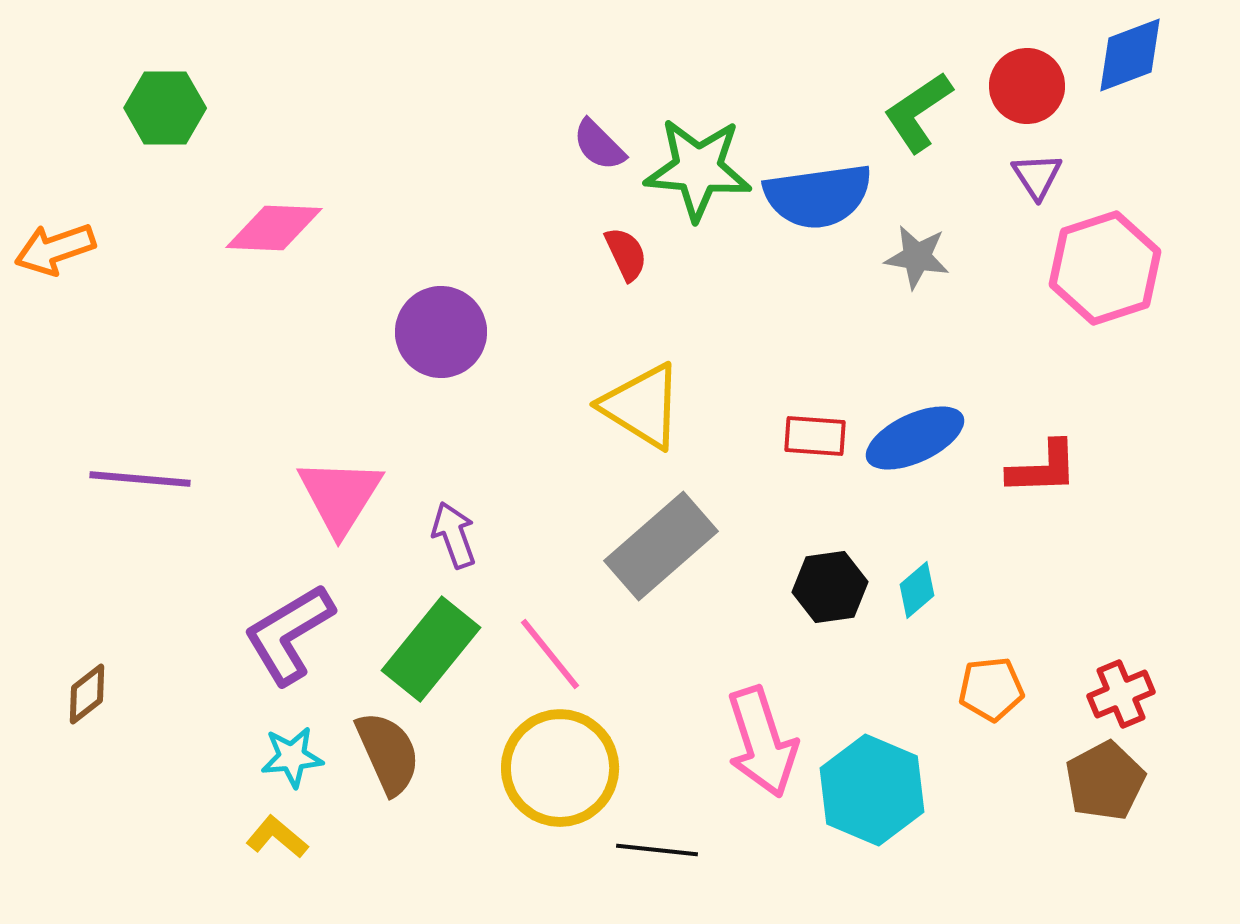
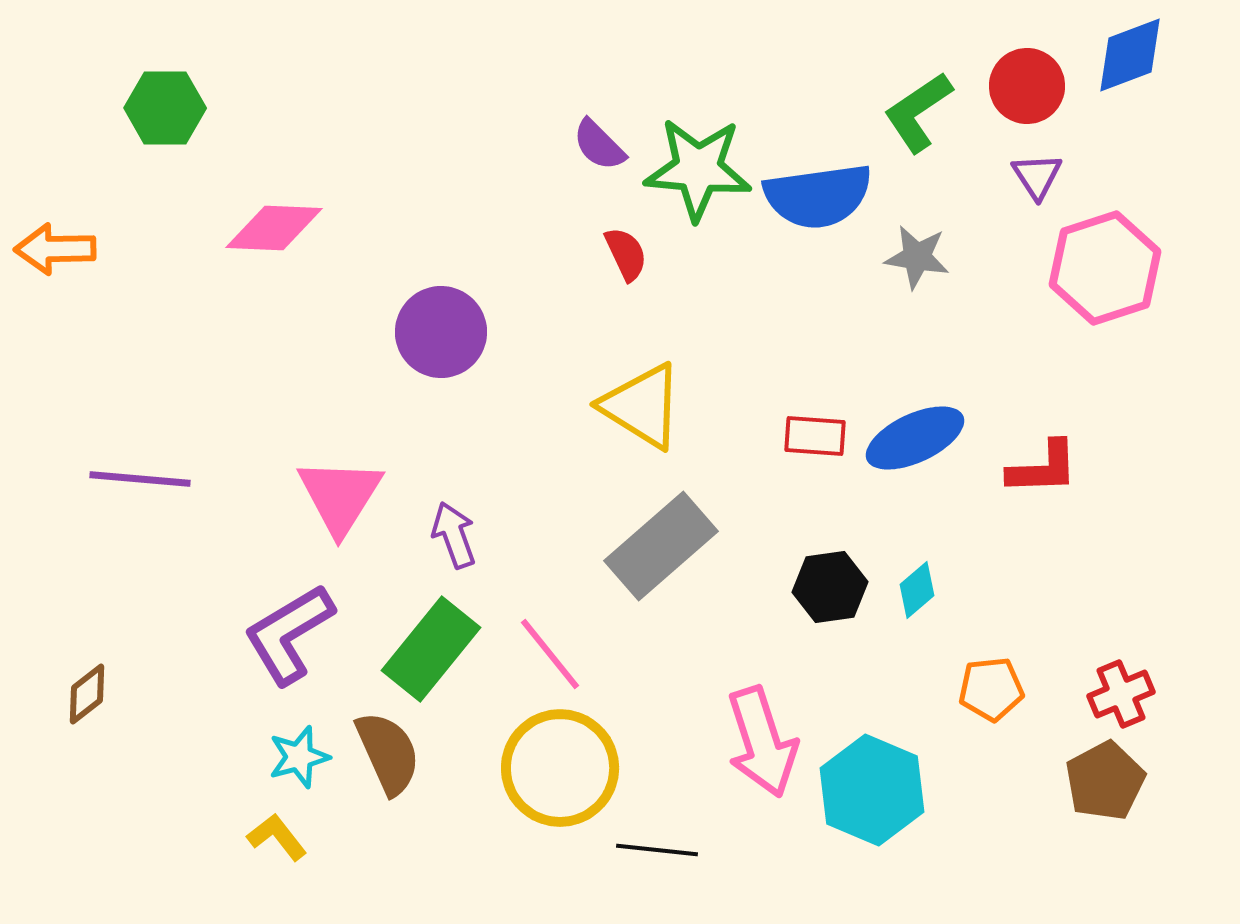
orange arrow: rotated 18 degrees clockwise
cyan star: moved 7 px right; rotated 10 degrees counterclockwise
yellow L-shape: rotated 12 degrees clockwise
